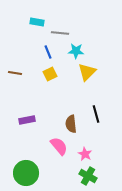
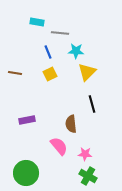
black line: moved 4 px left, 10 px up
pink star: rotated 24 degrees counterclockwise
